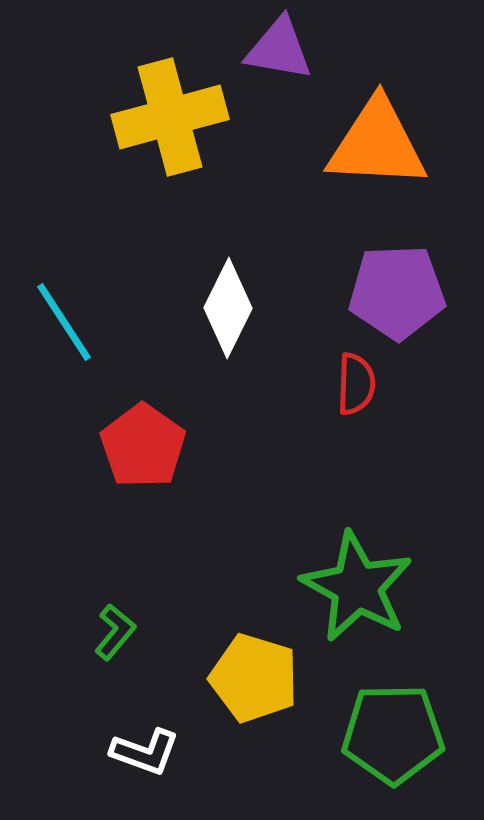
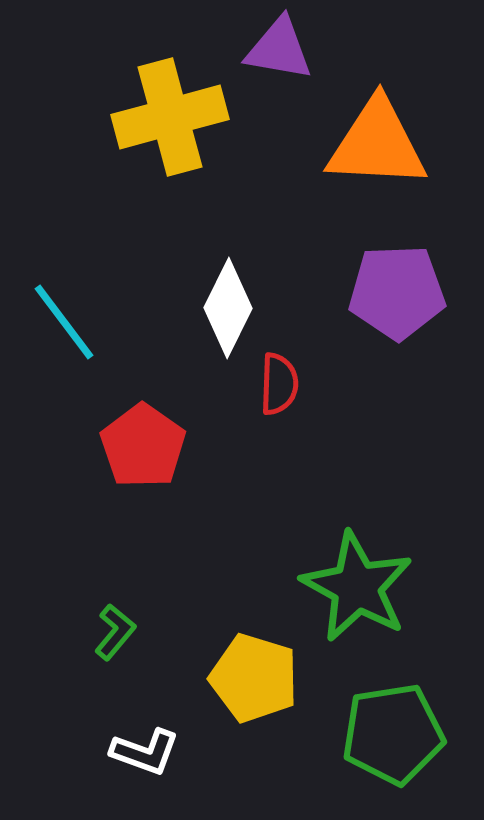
cyan line: rotated 4 degrees counterclockwise
red semicircle: moved 77 px left
green pentagon: rotated 8 degrees counterclockwise
